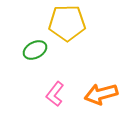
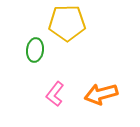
green ellipse: rotated 55 degrees counterclockwise
